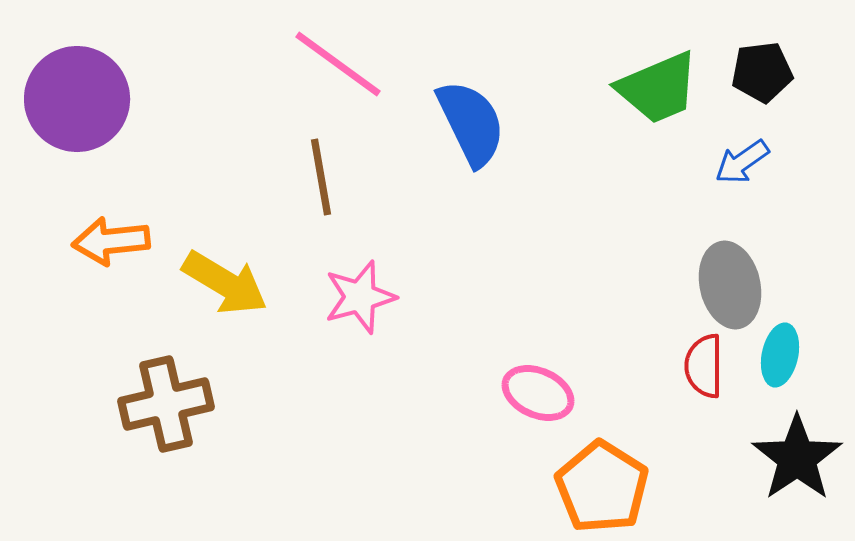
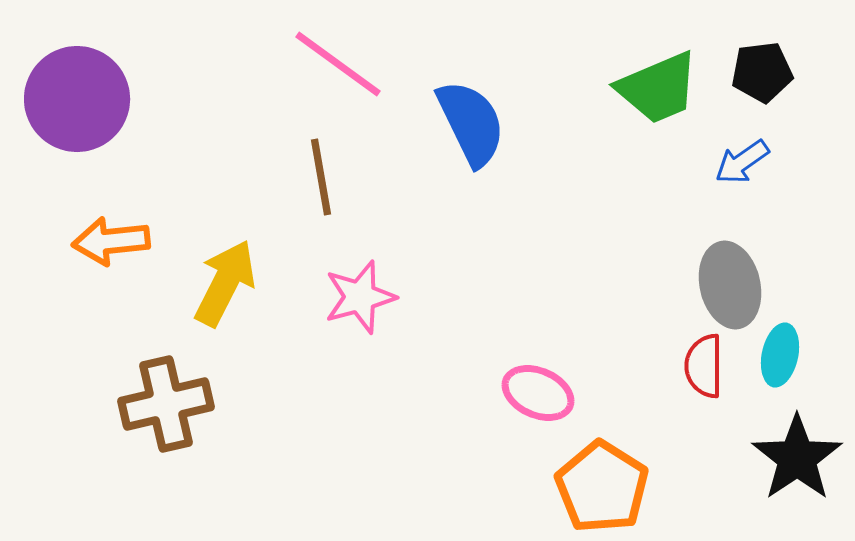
yellow arrow: rotated 94 degrees counterclockwise
